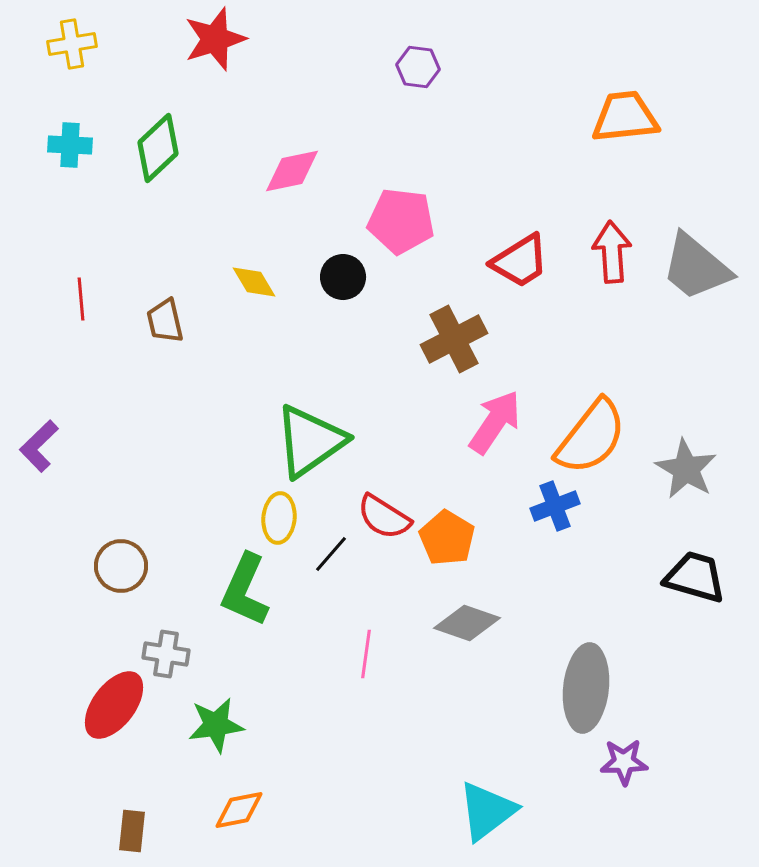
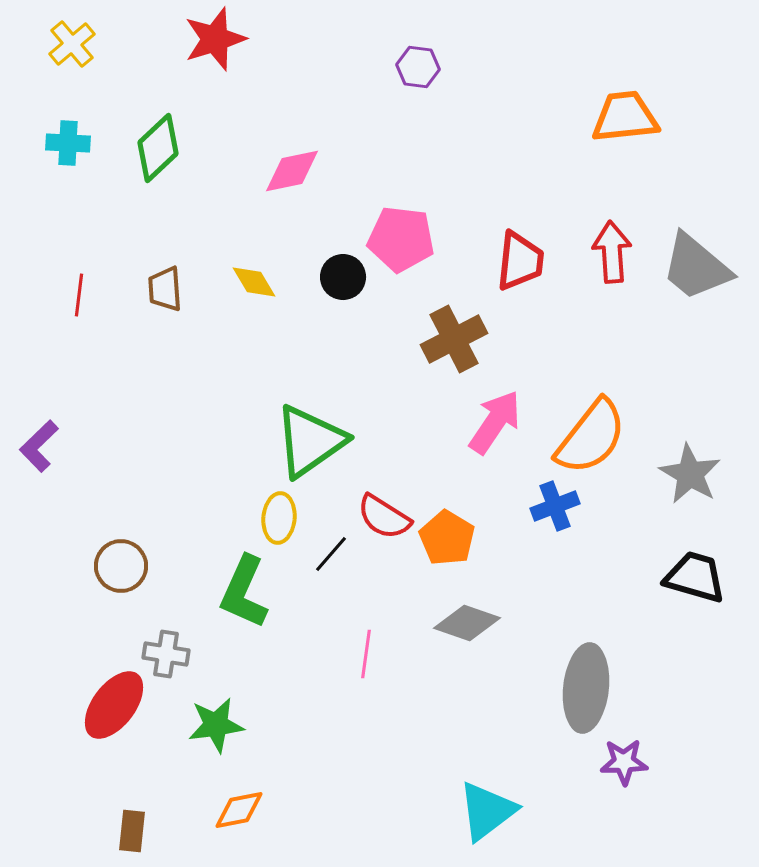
yellow cross: rotated 30 degrees counterclockwise
cyan cross: moved 2 px left, 2 px up
pink pentagon: moved 18 px down
red trapezoid: rotated 52 degrees counterclockwise
red line: moved 2 px left, 4 px up; rotated 12 degrees clockwise
brown trapezoid: moved 32 px up; rotated 9 degrees clockwise
gray star: moved 4 px right, 5 px down
green L-shape: moved 1 px left, 2 px down
